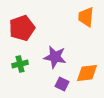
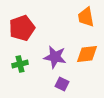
orange trapezoid: rotated 15 degrees counterclockwise
orange diamond: moved 19 px up
